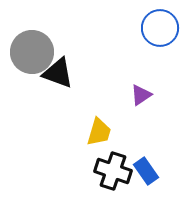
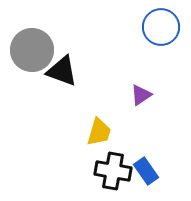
blue circle: moved 1 px right, 1 px up
gray circle: moved 2 px up
black triangle: moved 4 px right, 2 px up
black cross: rotated 9 degrees counterclockwise
